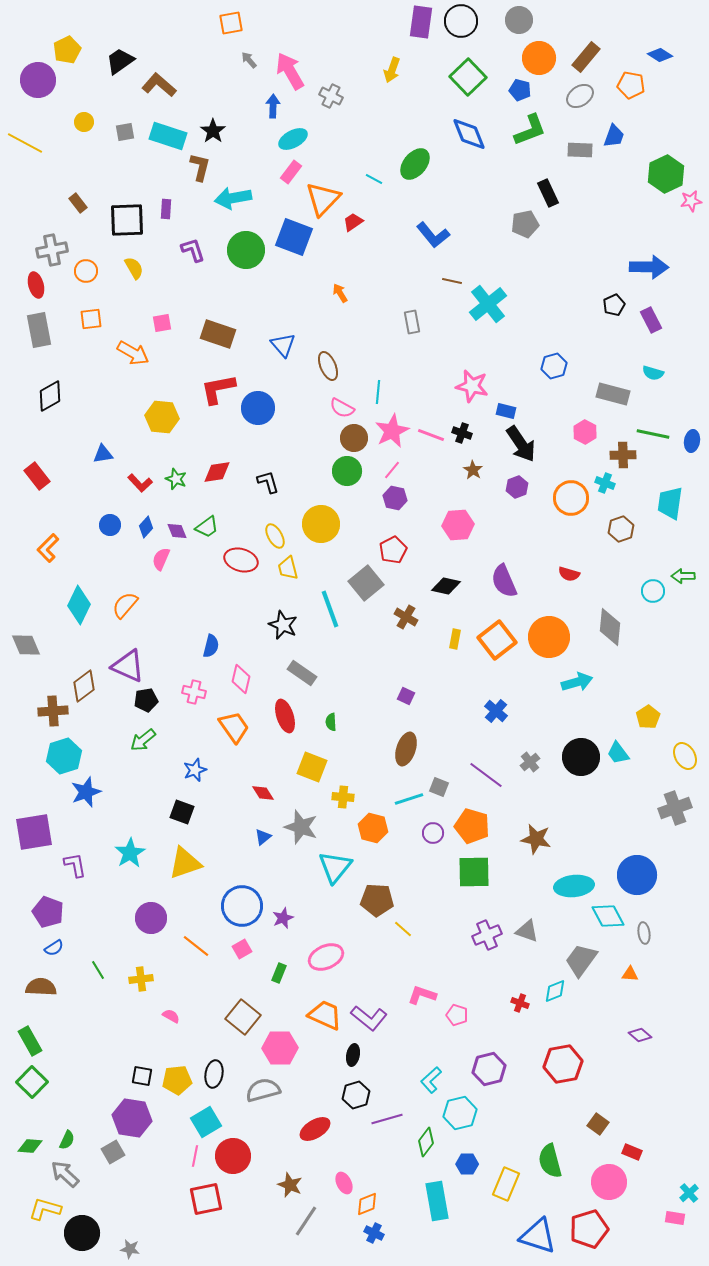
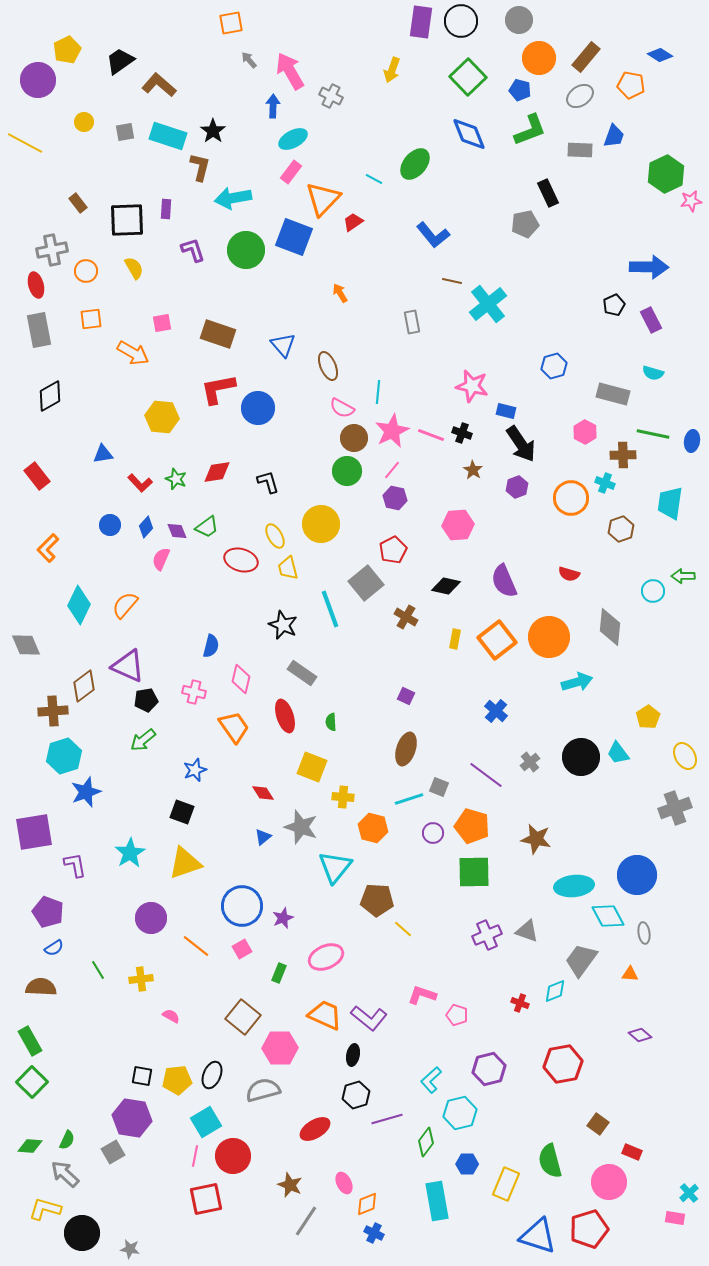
black ellipse at (214, 1074): moved 2 px left, 1 px down; rotated 12 degrees clockwise
